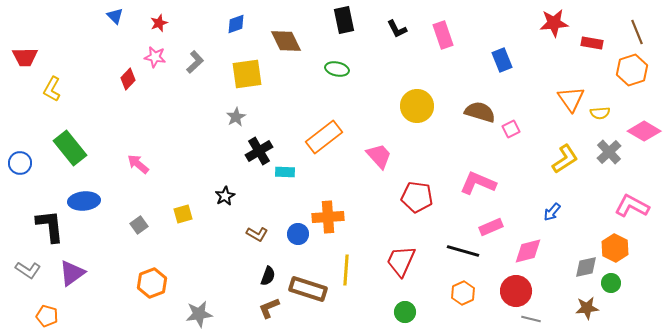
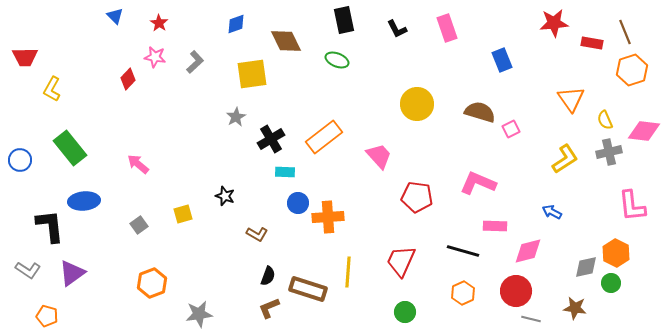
red star at (159, 23): rotated 18 degrees counterclockwise
brown line at (637, 32): moved 12 px left
pink rectangle at (443, 35): moved 4 px right, 7 px up
green ellipse at (337, 69): moved 9 px up; rotated 10 degrees clockwise
yellow square at (247, 74): moved 5 px right
yellow circle at (417, 106): moved 2 px up
yellow semicircle at (600, 113): moved 5 px right, 7 px down; rotated 72 degrees clockwise
pink diamond at (644, 131): rotated 24 degrees counterclockwise
black cross at (259, 151): moved 12 px right, 12 px up
gray cross at (609, 152): rotated 30 degrees clockwise
blue circle at (20, 163): moved 3 px up
black star at (225, 196): rotated 24 degrees counterclockwise
pink L-shape at (632, 206): rotated 124 degrees counterclockwise
blue arrow at (552, 212): rotated 78 degrees clockwise
pink rectangle at (491, 227): moved 4 px right, 1 px up; rotated 25 degrees clockwise
blue circle at (298, 234): moved 31 px up
orange hexagon at (615, 248): moved 1 px right, 5 px down
yellow line at (346, 270): moved 2 px right, 2 px down
brown star at (587, 308): moved 12 px left; rotated 15 degrees clockwise
